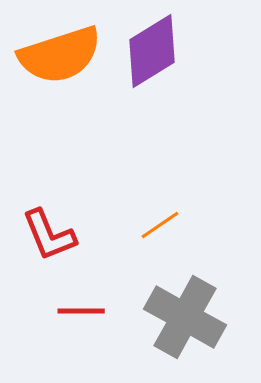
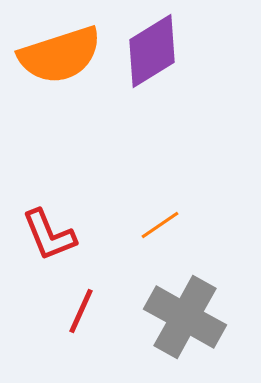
red line: rotated 66 degrees counterclockwise
